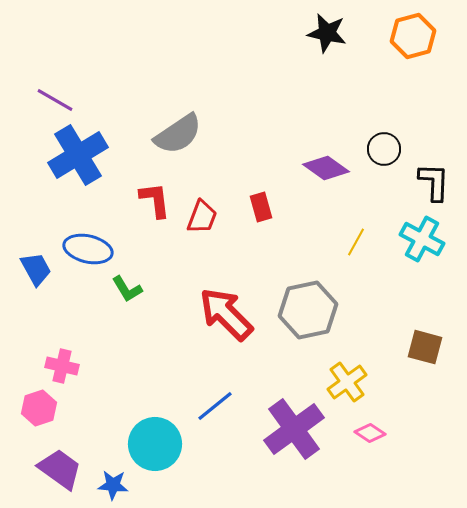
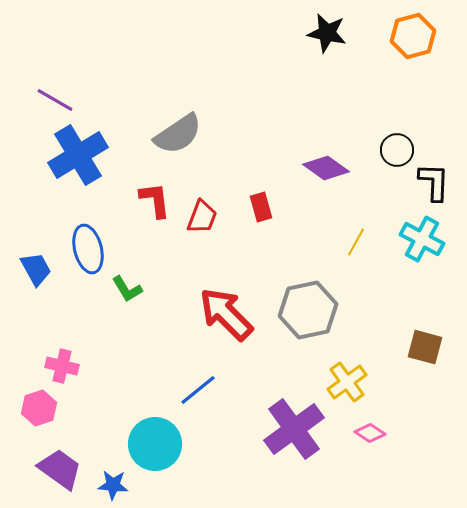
black circle: moved 13 px right, 1 px down
blue ellipse: rotated 63 degrees clockwise
blue line: moved 17 px left, 16 px up
